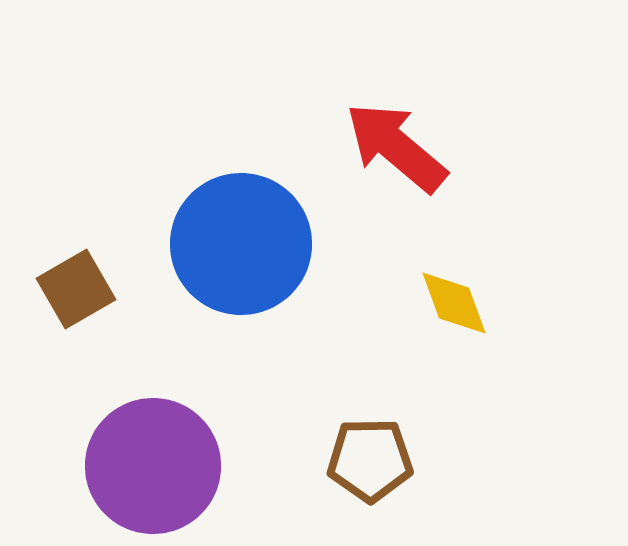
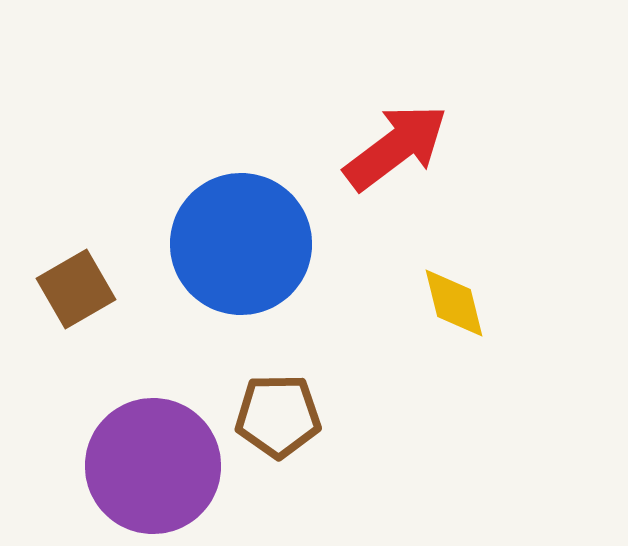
red arrow: rotated 103 degrees clockwise
yellow diamond: rotated 6 degrees clockwise
brown pentagon: moved 92 px left, 44 px up
